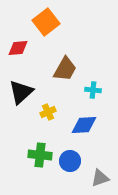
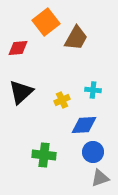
brown trapezoid: moved 11 px right, 31 px up
yellow cross: moved 14 px right, 12 px up
green cross: moved 4 px right
blue circle: moved 23 px right, 9 px up
